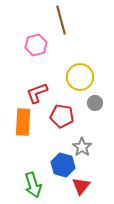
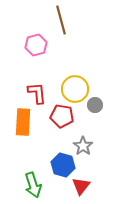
yellow circle: moved 5 px left, 12 px down
red L-shape: rotated 105 degrees clockwise
gray circle: moved 2 px down
gray star: moved 1 px right, 1 px up
